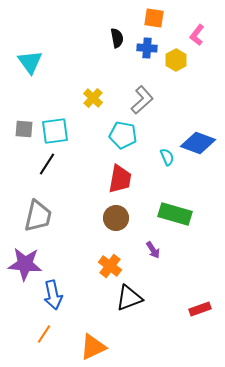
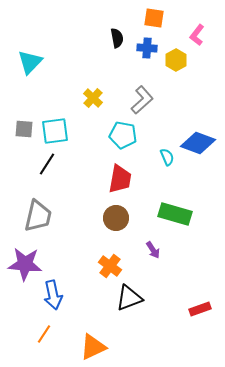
cyan triangle: rotated 20 degrees clockwise
